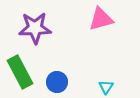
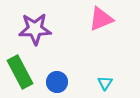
pink triangle: rotated 8 degrees counterclockwise
purple star: moved 1 px down
cyan triangle: moved 1 px left, 4 px up
